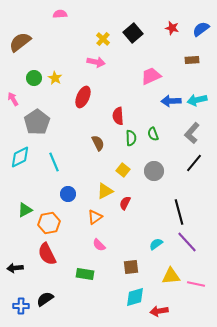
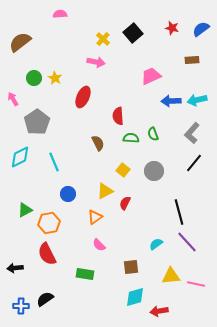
green semicircle at (131, 138): rotated 84 degrees counterclockwise
